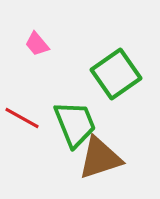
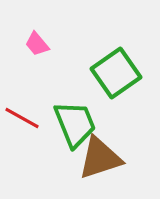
green square: moved 1 px up
